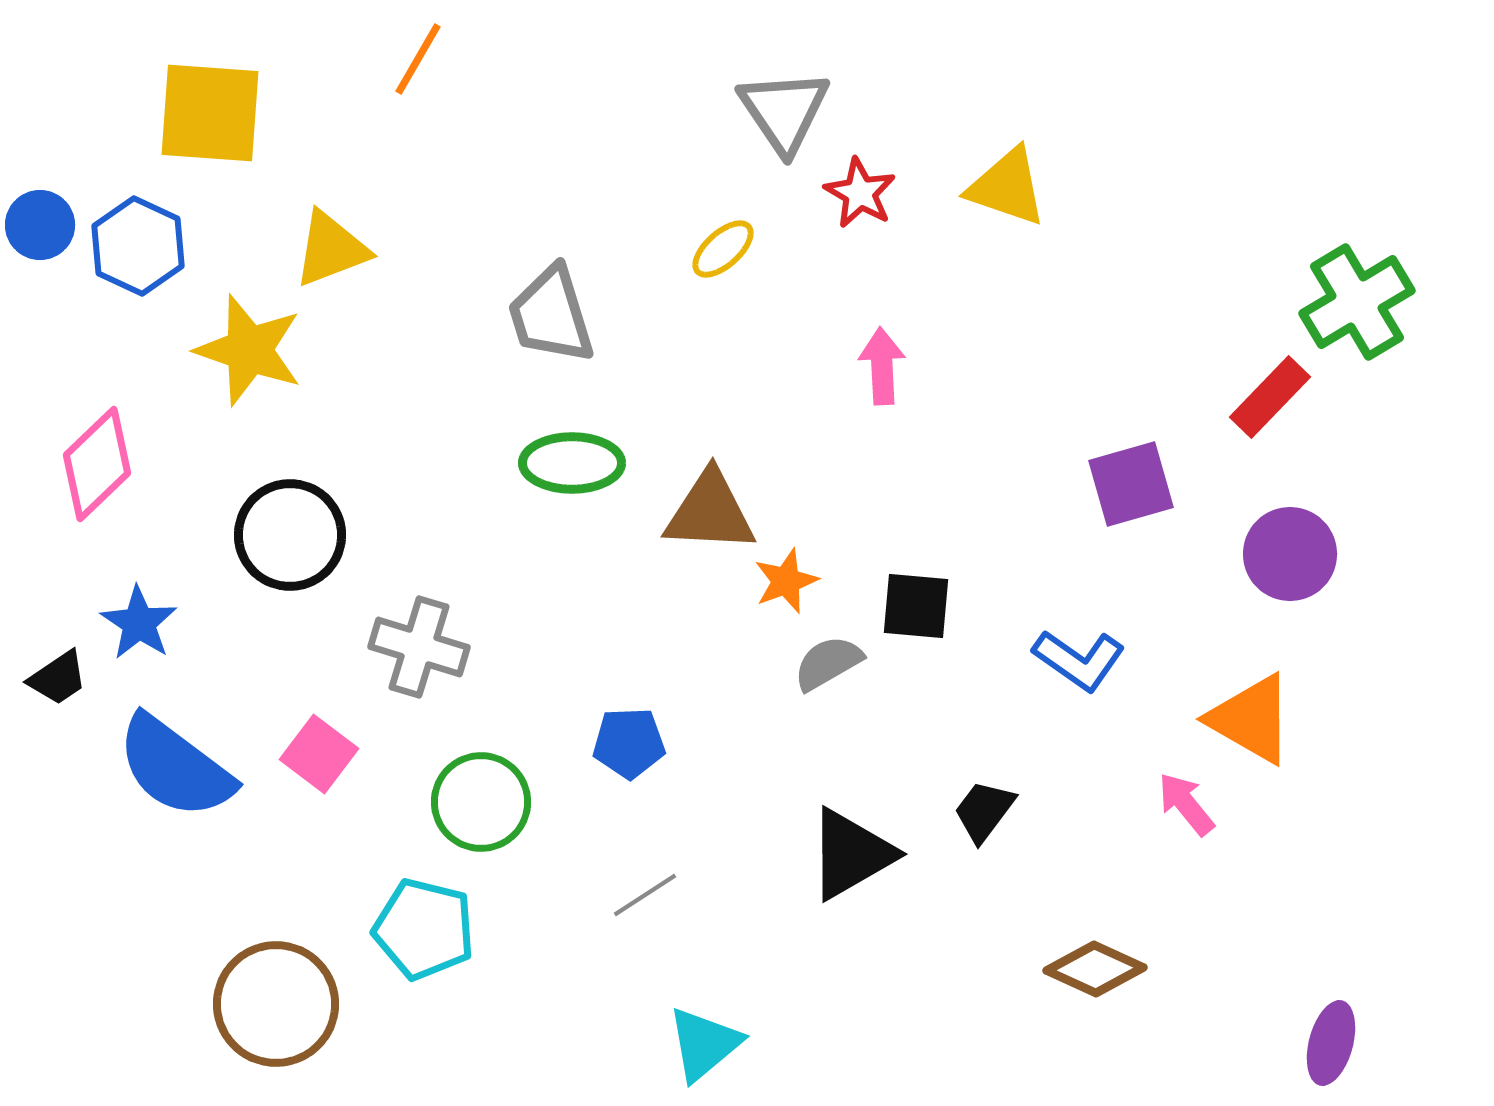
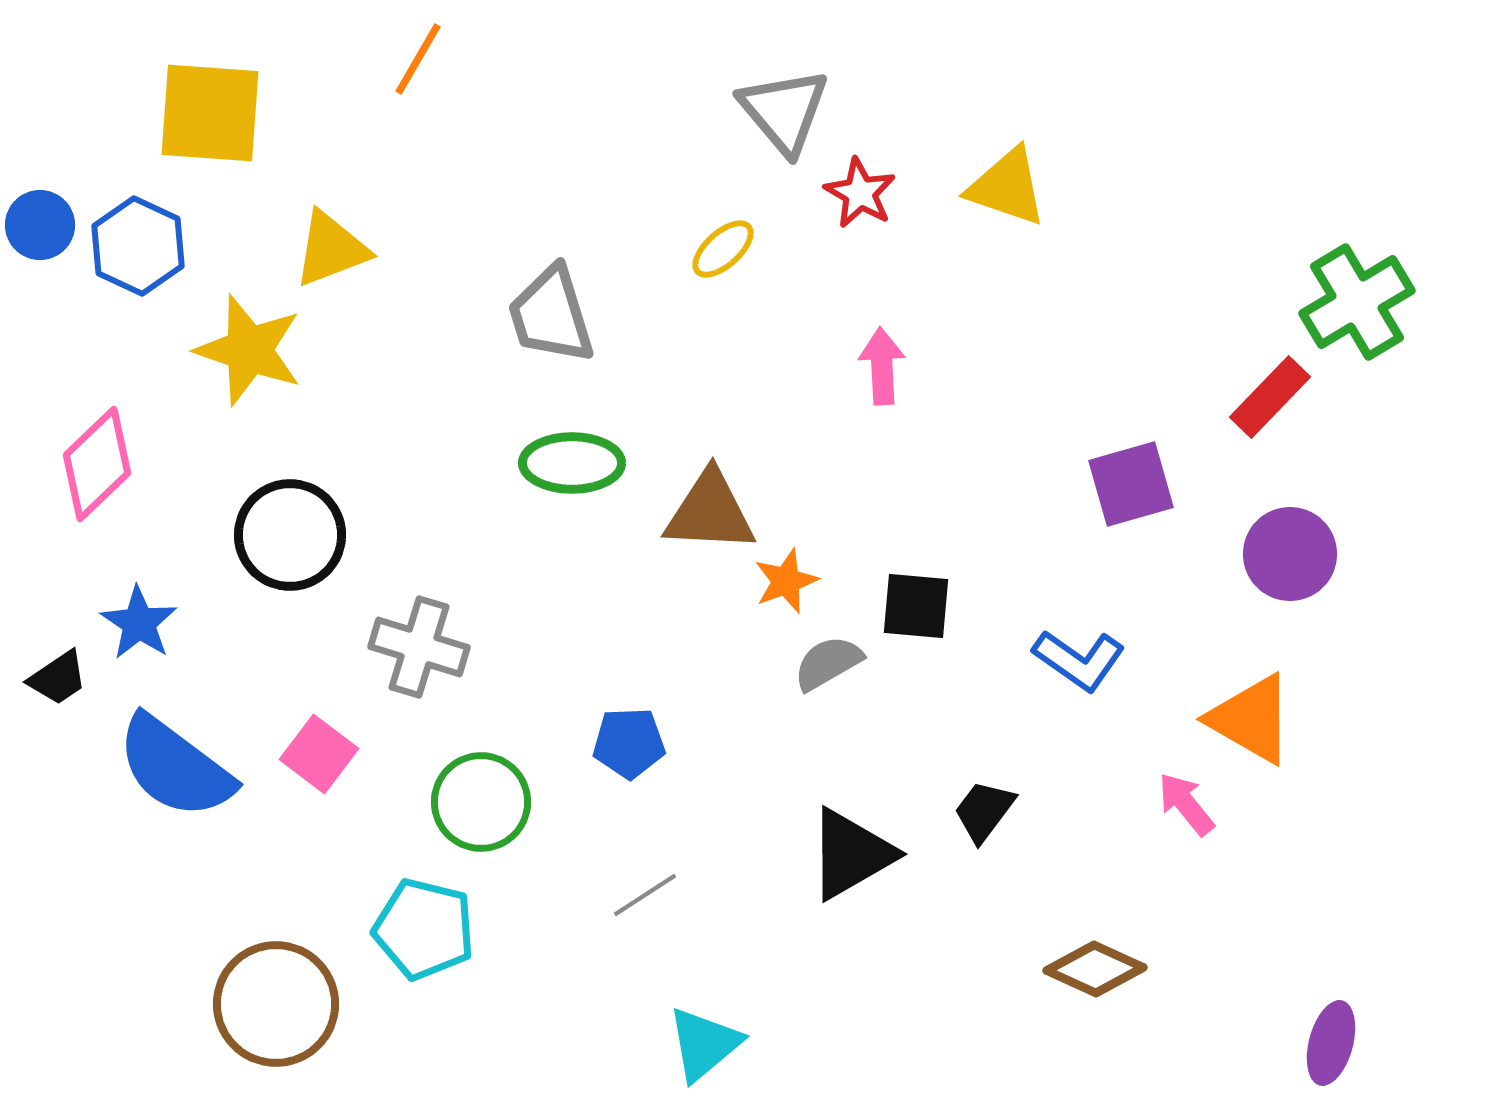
gray triangle at (784, 111): rotated 6 degrees counterclockwise
